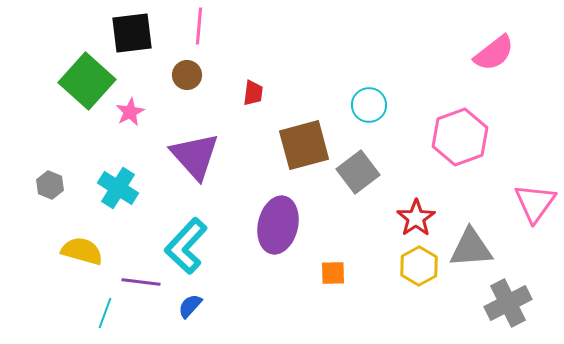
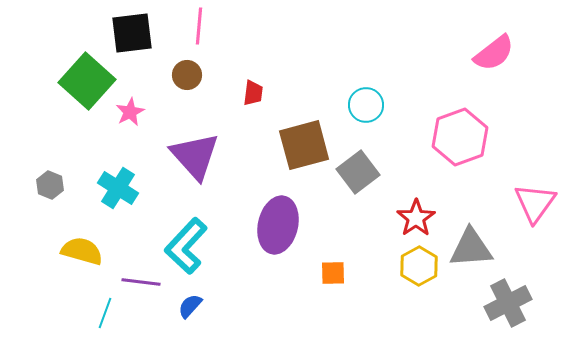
cyan circle: moved 3 px left
